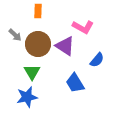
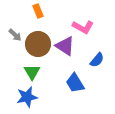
orange rectangle: rotated 24 degrees counterclockwise
